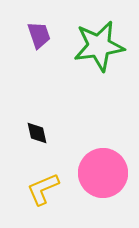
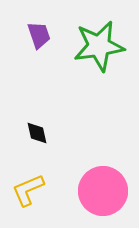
pink circle: moved 18 px down
yellow L-shape: moved 15 px left, 1 px down
